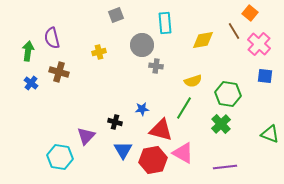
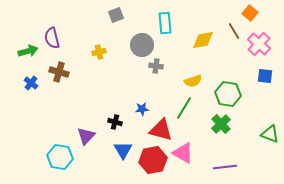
green arrow: rotated 66 degrees clockwise
